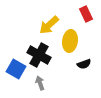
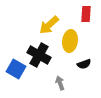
red rectangle: rotated 28 degrees clockwise
gray arrow: moved 20 px right
